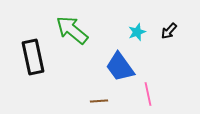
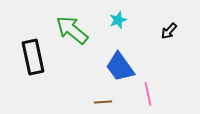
cyan star: moved 19 px left, 12 px up
brown line: moved 4 px right, 1 px down
